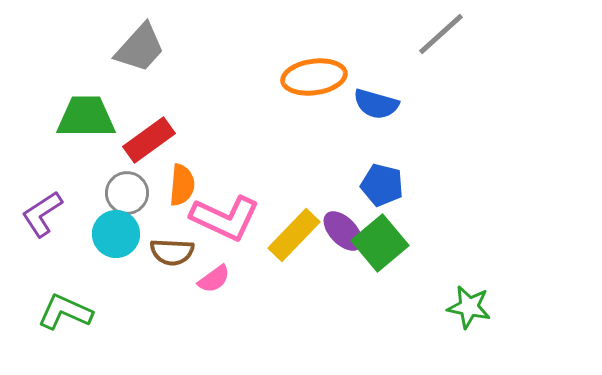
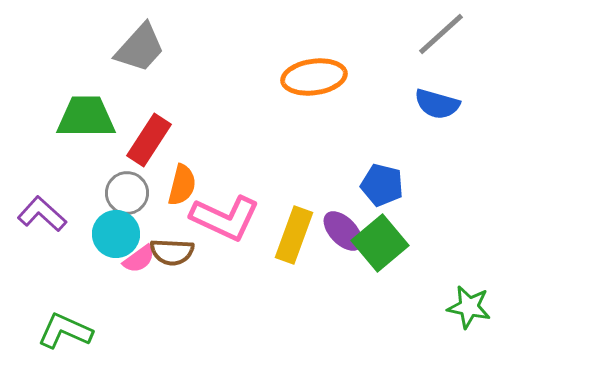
blue semicircle: moved 61 px right
red rectangle: rotated 21 degrees counterclockwise
orange semicircle: rotated 9 degrees clockwise
purple L-shape: rotated 75 degrees clockwise
yellow rectangle: rotated 24 degrees counterclockwise
pink semicircle: moved 75 px left, 20 px up
green L-shape: moved 19 px down
